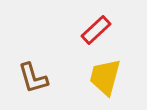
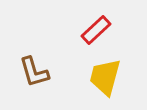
brown L-shape: moved 1 px right, 6 px up
